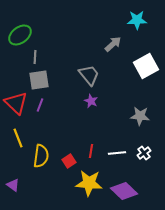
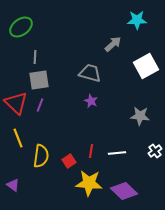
green ellipse: moved 1 px right, 8 px up
gray trapezoid: moved 1 px right, 2 px up; rotated 35 degrees counterclockwise
white cross: moved 11 px right, 2 px up
